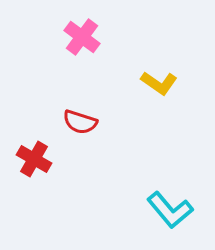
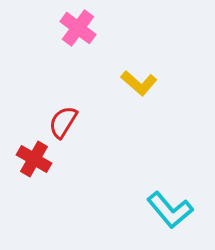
pink cross: moved 4 px left, 9 px up
yellow L-shape: moved 20 px left; rotated 6 degrees clockwise
red semicircle: moved 17 px left; rotated 104 degrees clockwise
